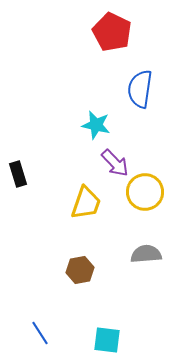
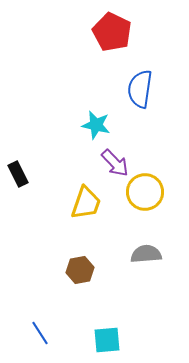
black rectangle: rotated 10 degrees counterclockwise
cyan square: rotated 12 degrees counterclockwise
